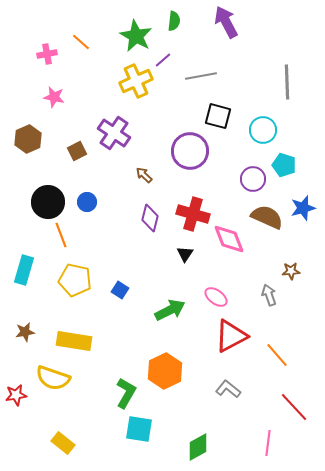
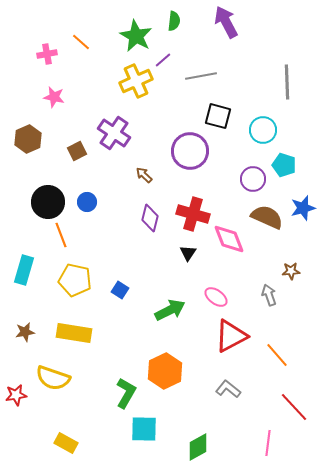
black triangle at (185, 254): moved 3 px right, 1 px up
yellow rectangle at (74, 341): moved 8 px up
cyan square at (139, 429): moved 5 px right; rotated 8 degrees counterclockwise
yellow rectangle at (63, 443): moved 3 px right; rotated 10 degrees counterclockwise
